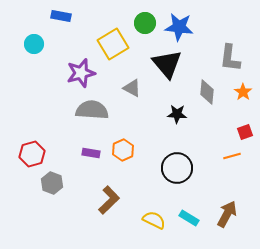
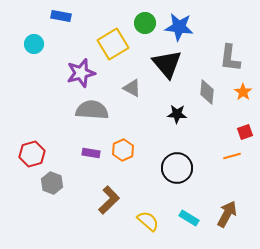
yellow semicircle: moved 6 px left, 1 px down; rotated 15 degrees clockwise
